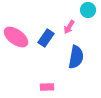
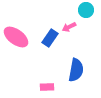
cyan circle: moved 2 px left
pink arrow: rotated 32 degrees clockwise
blue rectangle: moved 4 px right
blue semicircle: moved 13 px down
